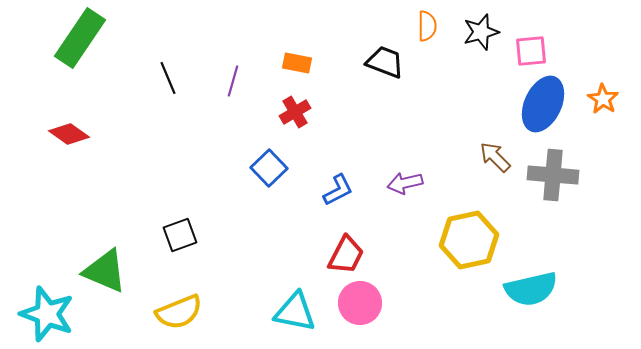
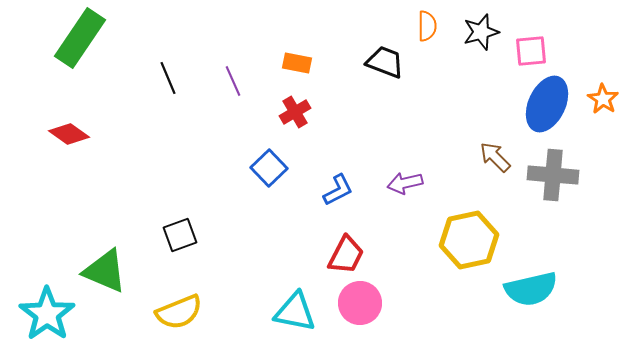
purple line: rotated 40 degrees counterclockwise
blue ellipse: moved 4 px right
cyan star: rotated 16 degrees clockwise
